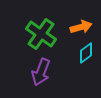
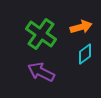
cyan diamond: moved 1 px left, 1 px down
purple arrow: rotated 96 degrees clockwise
